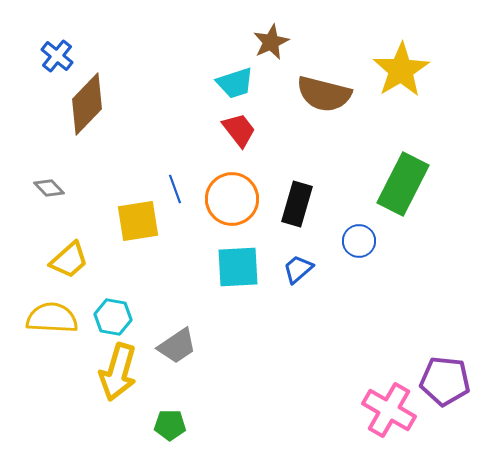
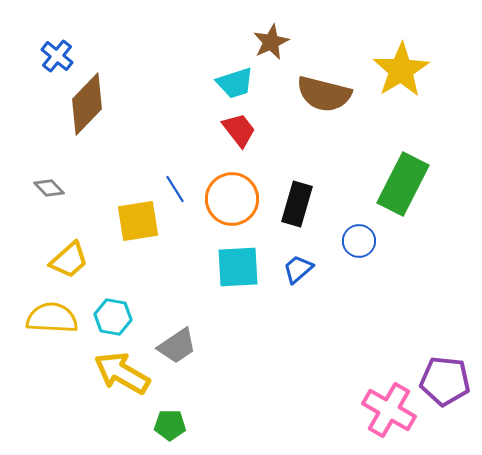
blue line: rotated 12 degrees counterclockwise
yellow arrow: moved 4 px right, 1 px down; rotated 104 degrees clockwise
